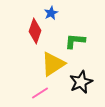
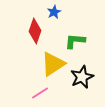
blue star: moved 3 px right, 1 px up
black star: moved 1 px right, 5 px up
